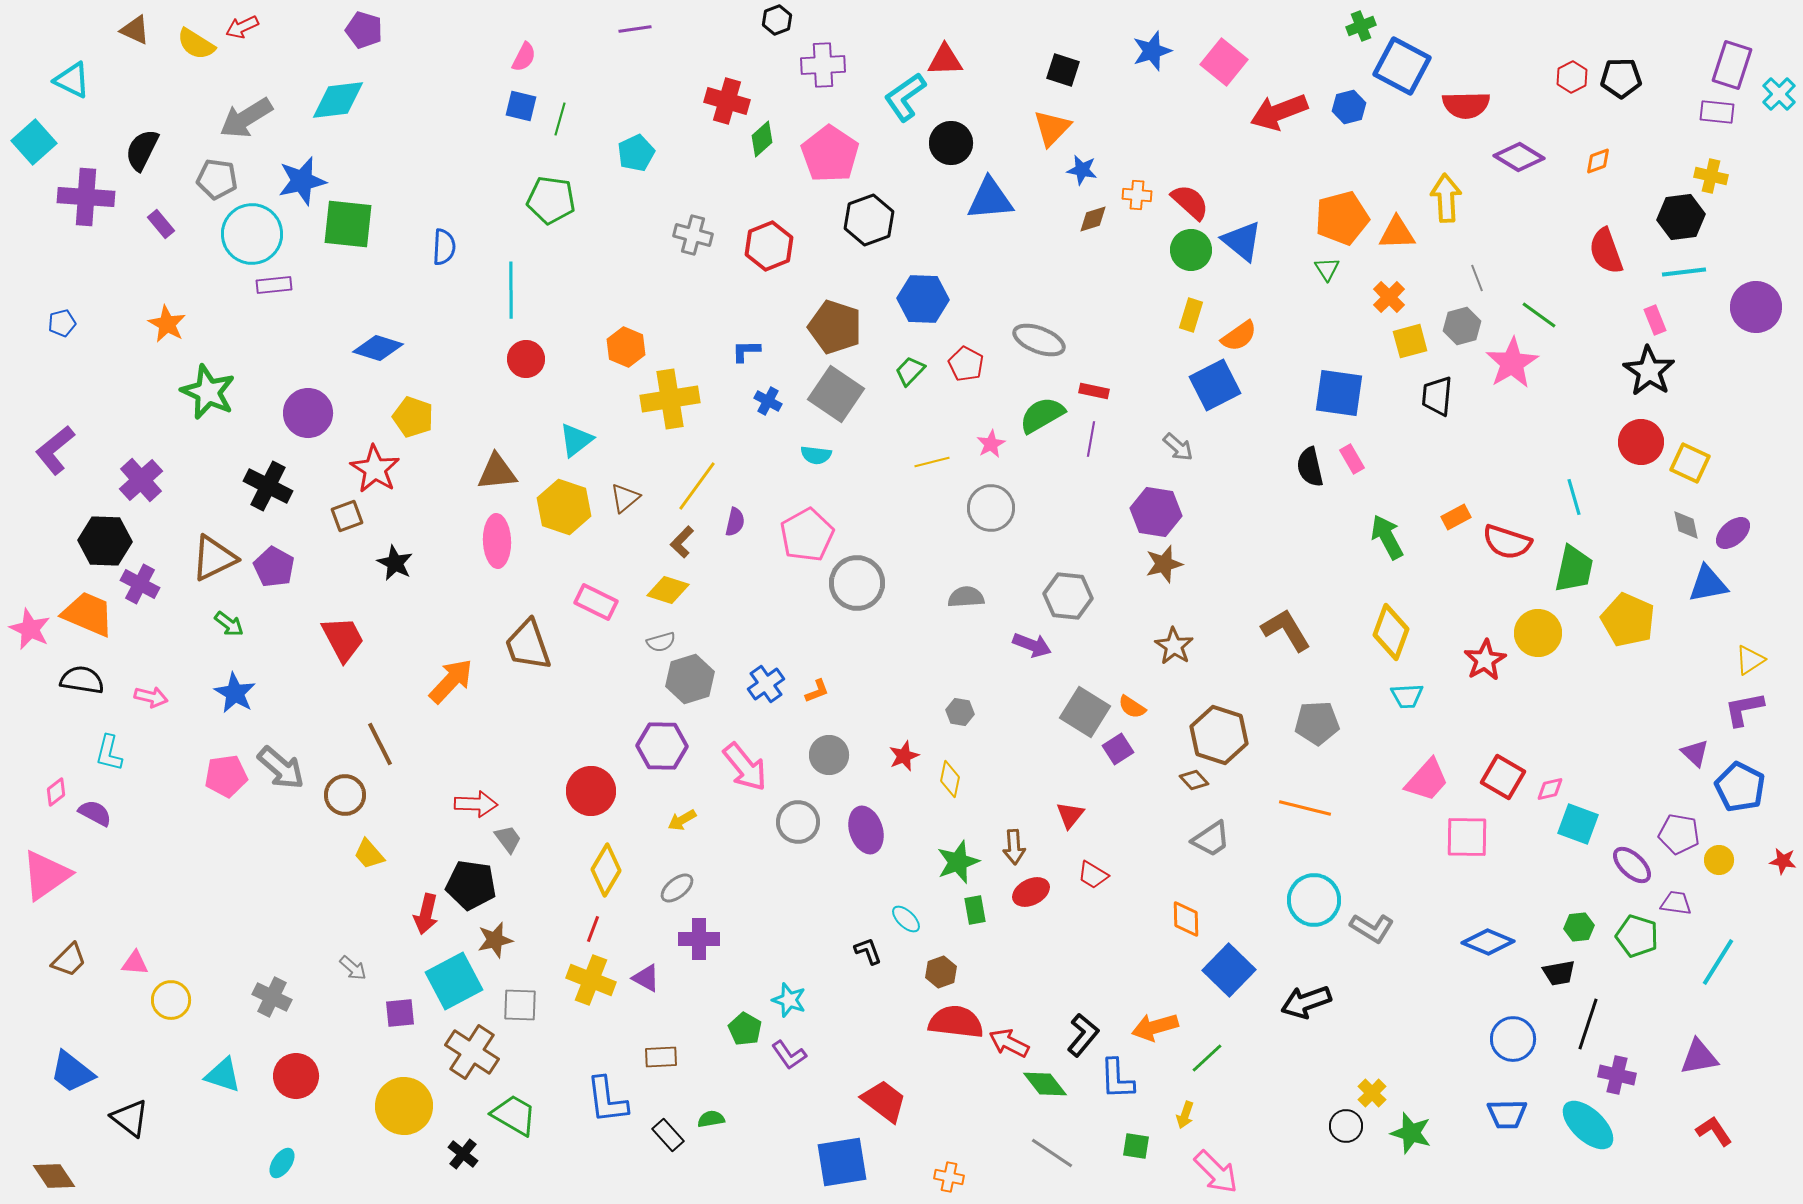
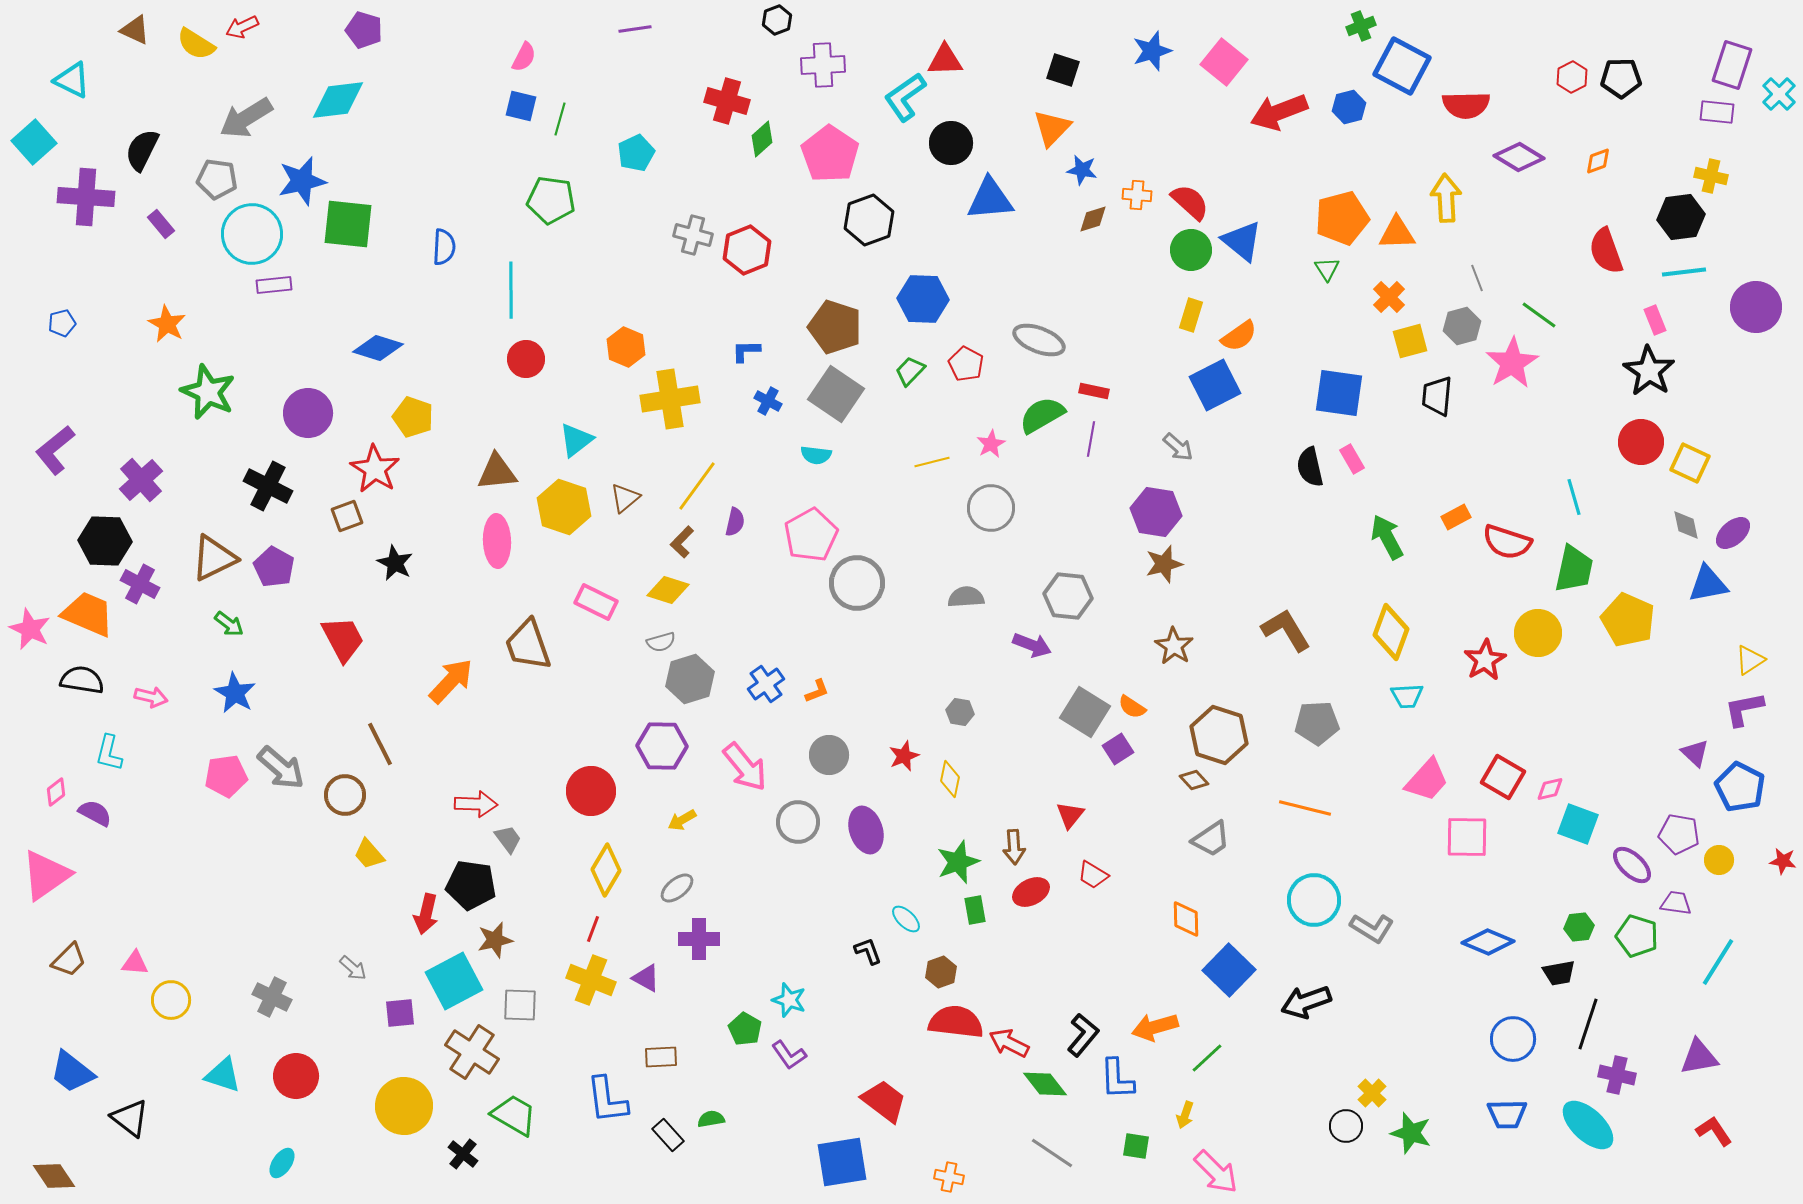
red hexagon at (769, 246): moved 22 px left, 4 px down
pink pentagon at (807, 535): moved 4 px right
